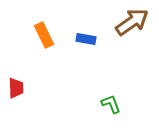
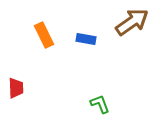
green L-shape: moved 11 px left
